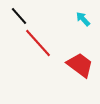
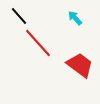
cyan arrow: moved 8 px left, 1 px up
